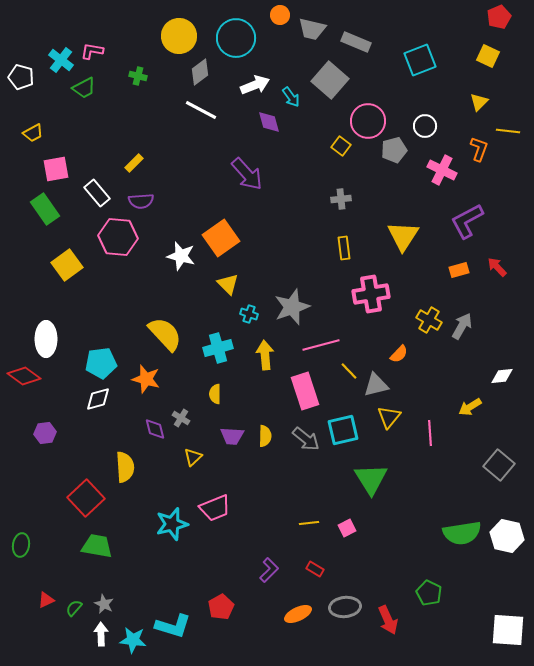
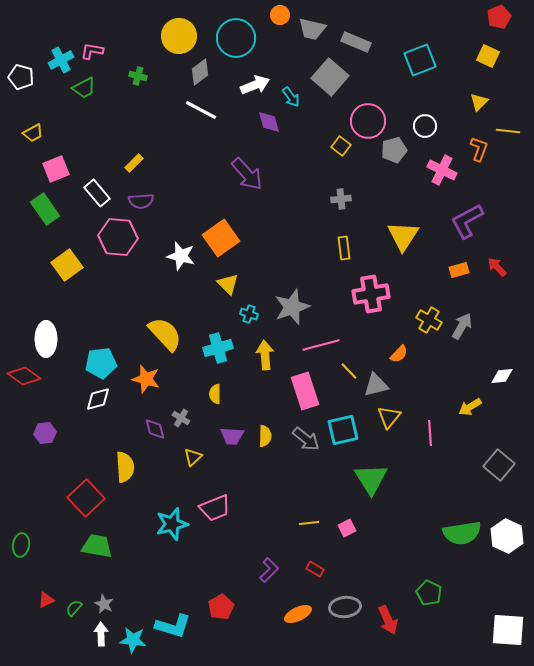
cyan cross at (61, 60): rotated 25 degrees clockwise
gray square at (330, 80): moved 3 px up
pink square at (56, 169): rotated 12 degrees counterclockwise
white hexagon at (507, 536): rotated 12 degrees clockwise
